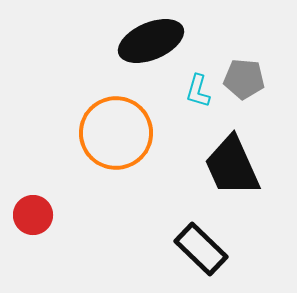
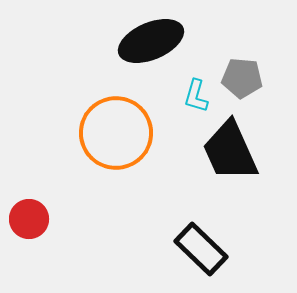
gray pentagon: moved 2 px left, 1 px up
cyan L-shape: moved 2 px left, 5 px down
black trapezoid: moved 2 px left, 15 px up
red circle: moved 4 px left, 4 px down
